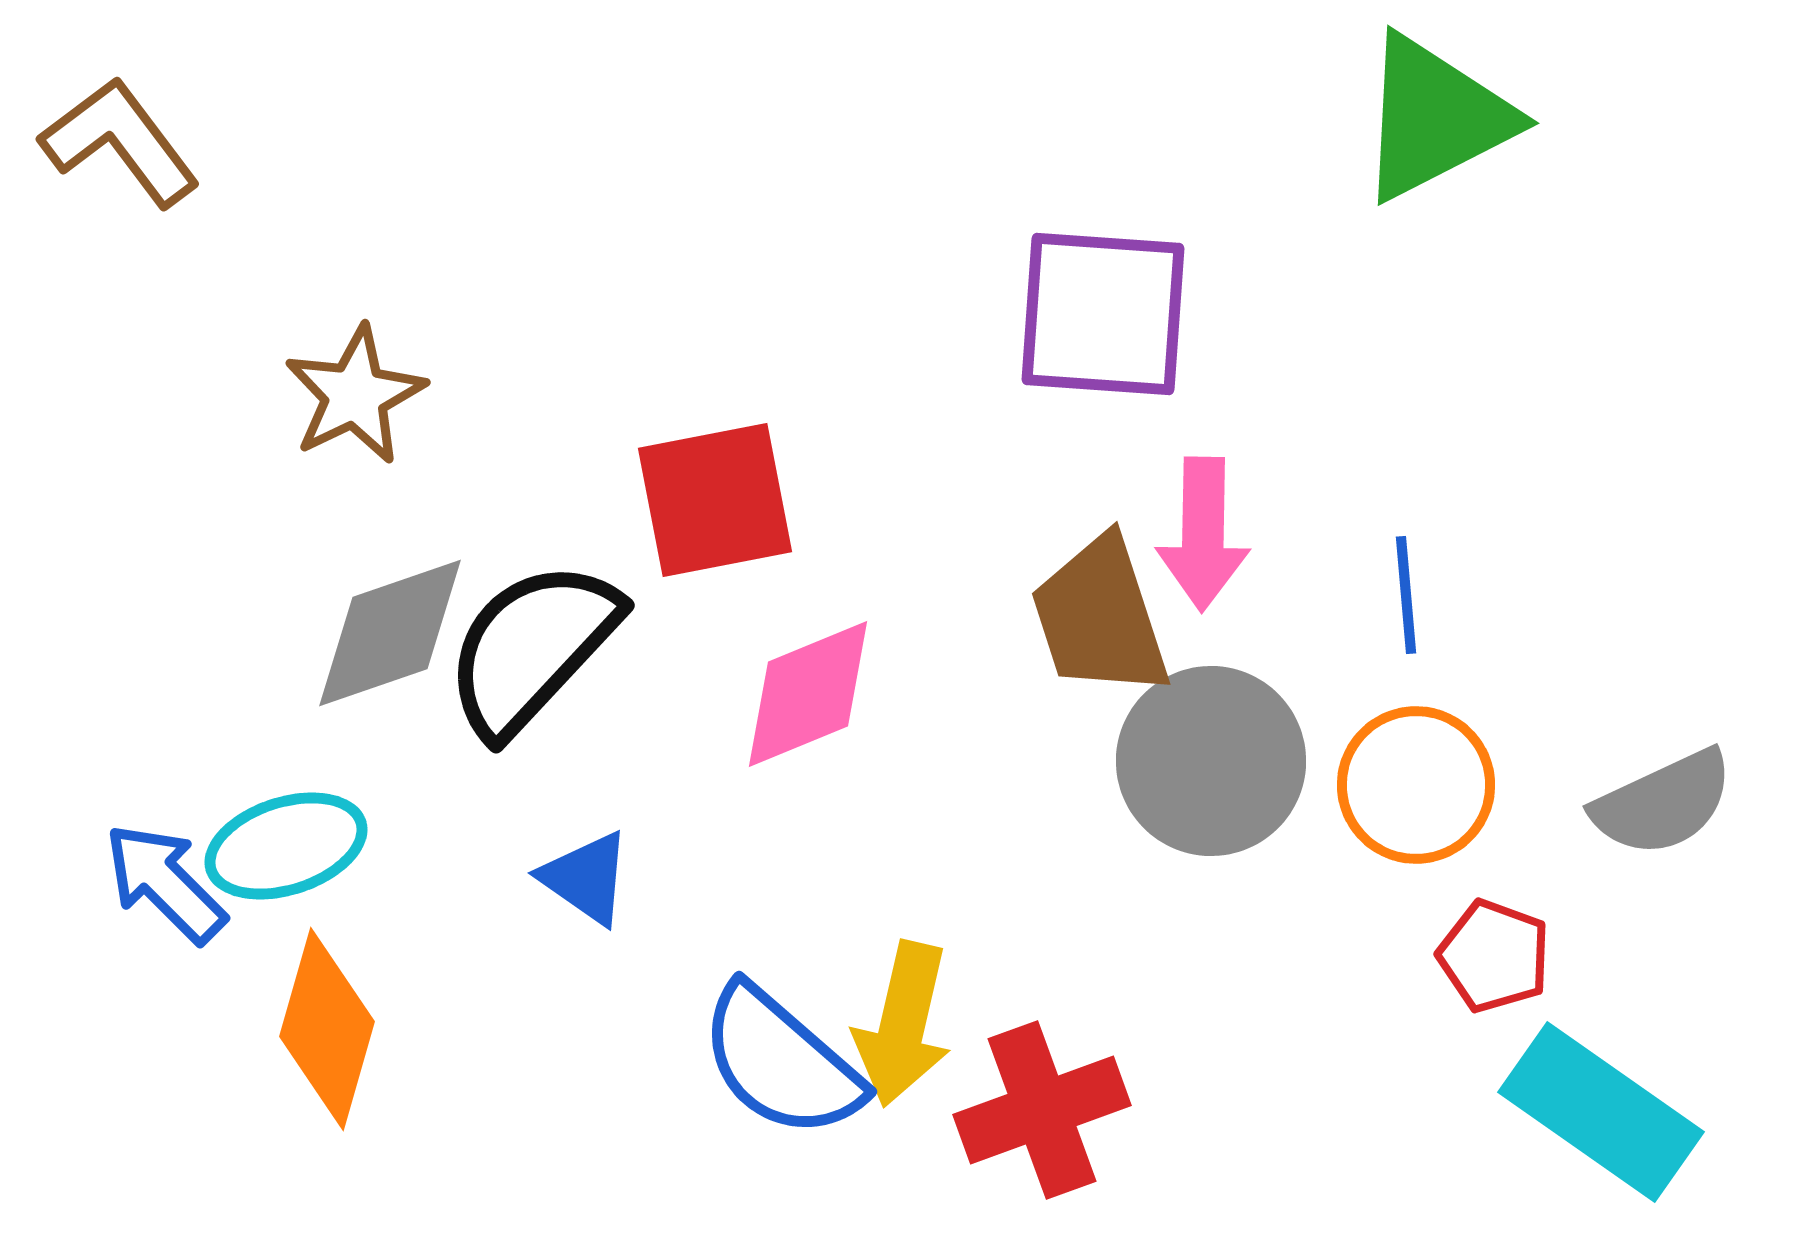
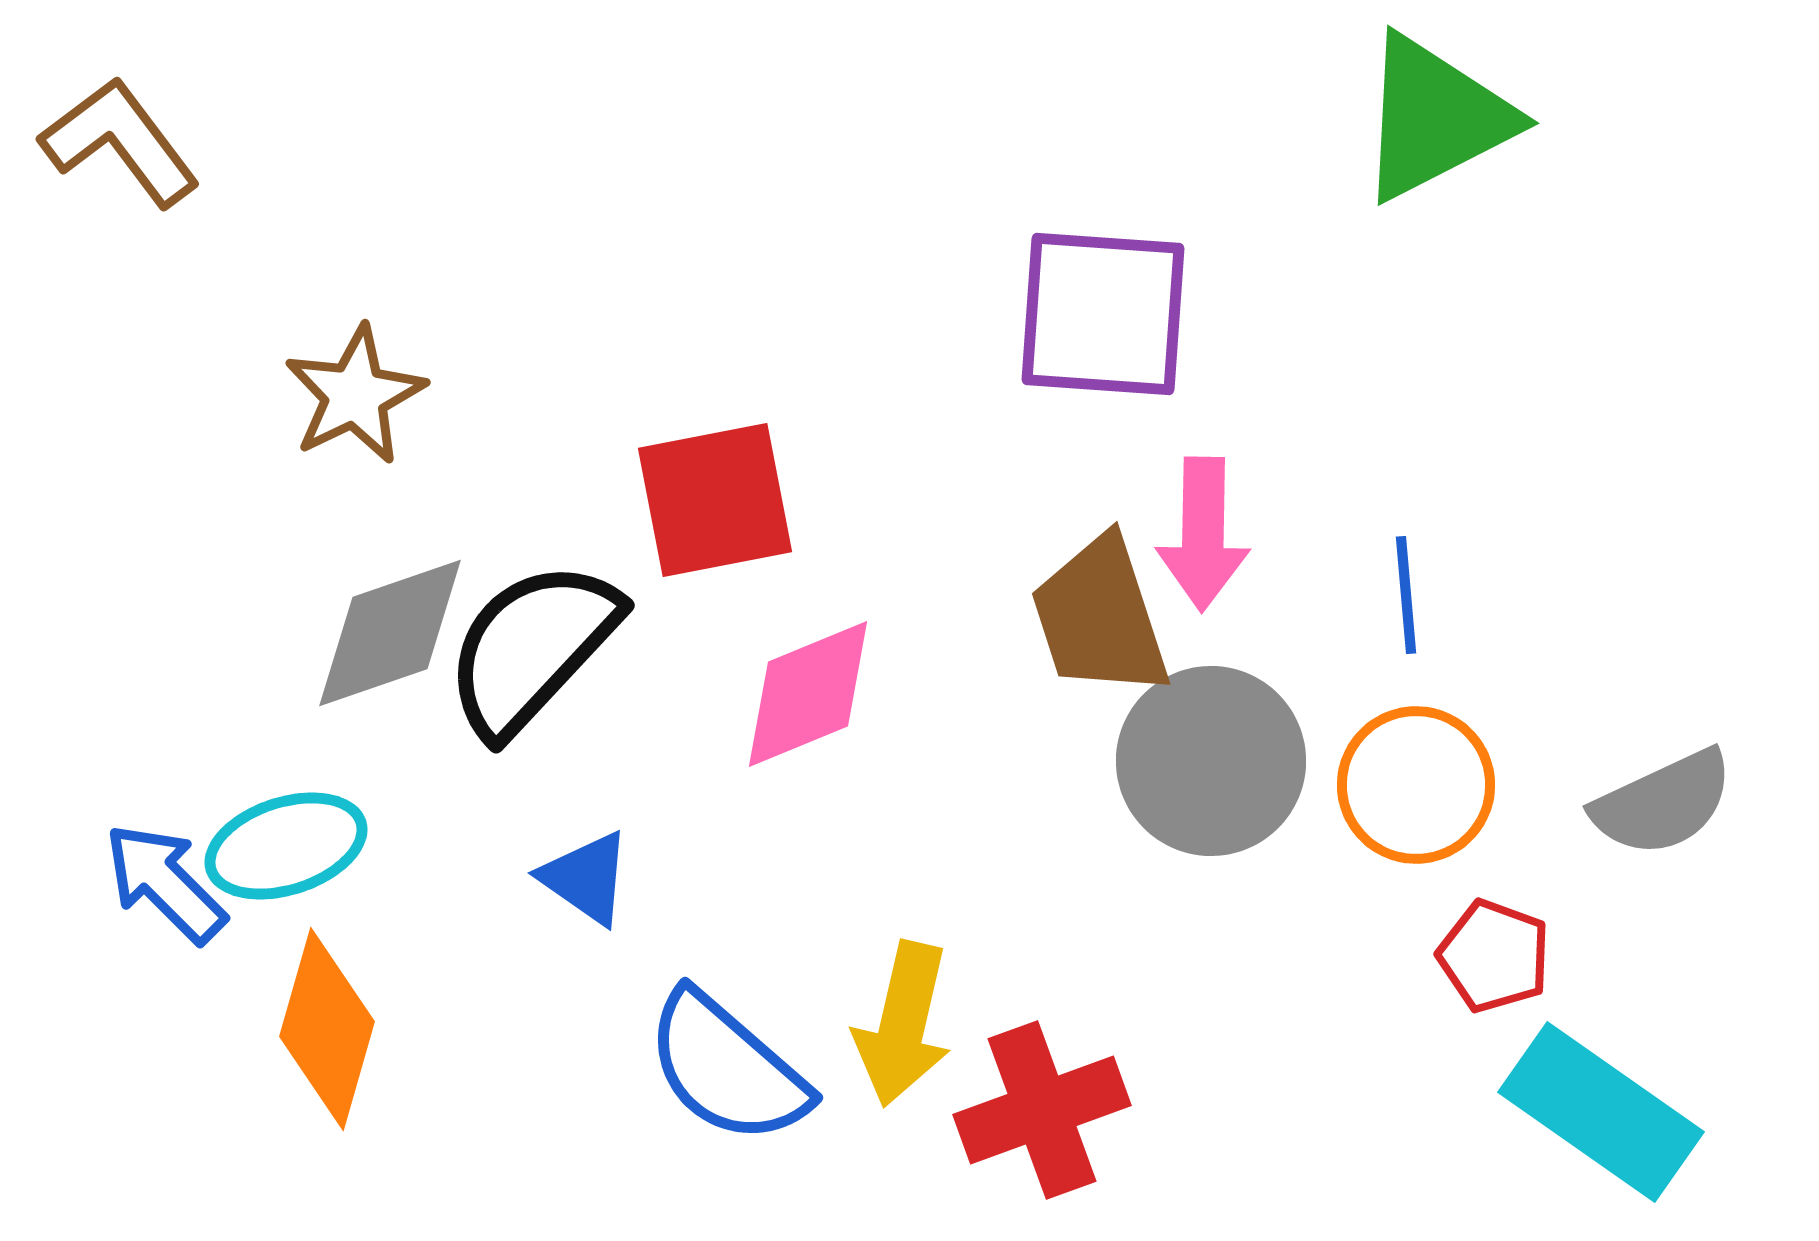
blue semicircle: moved 54 px left, 6 px down
